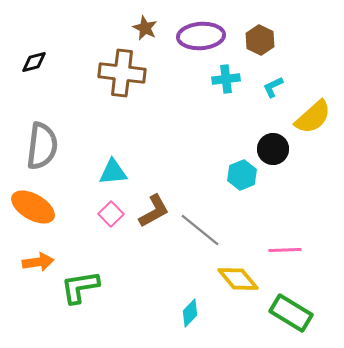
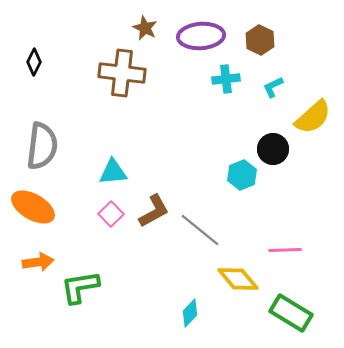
black diamond: rotated 48 degrees counterclockwise
